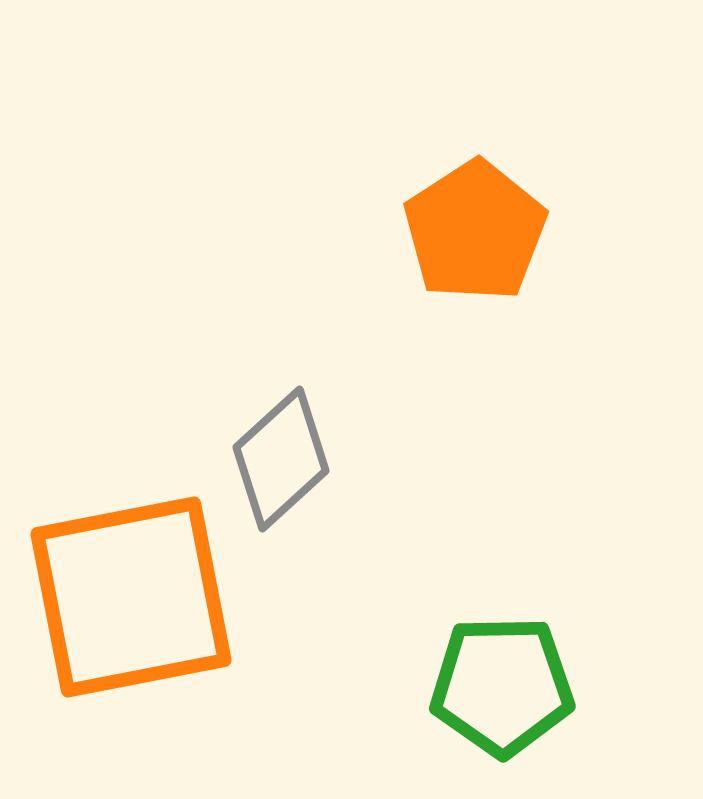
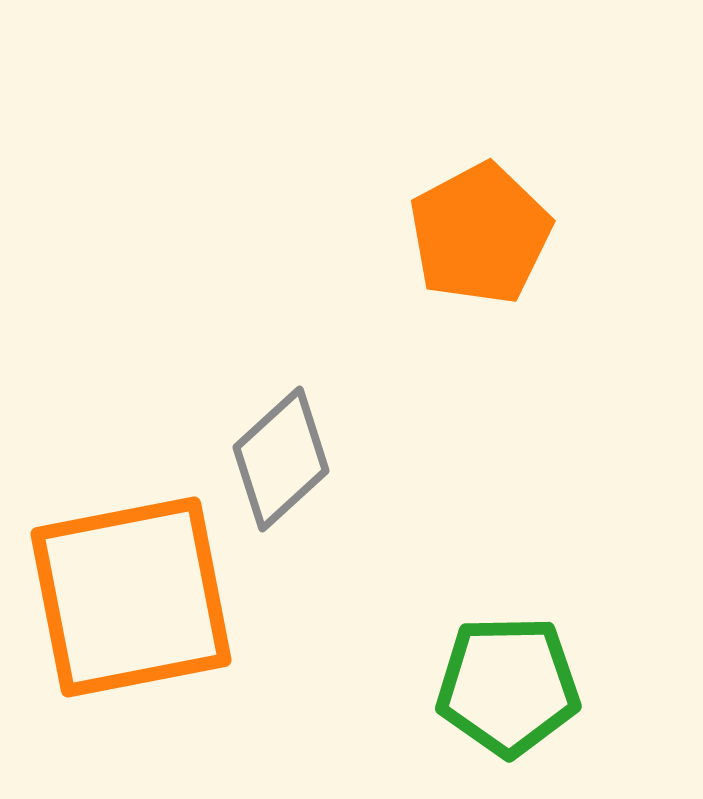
orange pentagon: moved 5 px right, 3 px down; rotated 5 degrees clockwise
green pentagon: moved 6 px right
